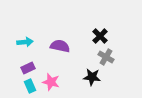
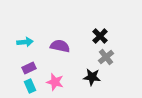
gray cross: rotated 21 degrees clockwise
purple rectangle: moved 1 px right
pink star: moved 4 px right
